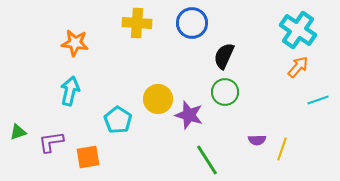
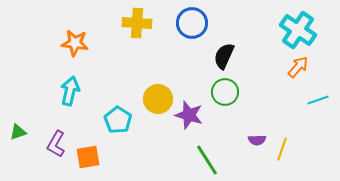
purple L-shape: moved 5 px right, 2 px down; rotated 52 degrees counterclockwise
